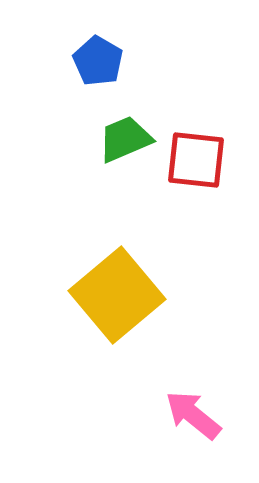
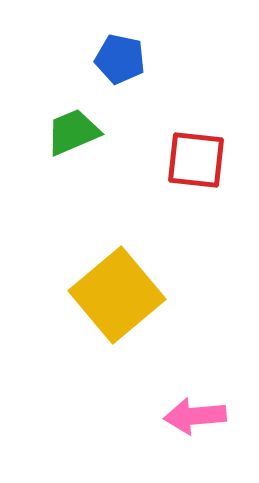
blue pentagon: moved 22 px right, 2 px up; rotated 18 degrees counterclockwise
green trapezoid: moved 52 px left, 7 px up
pink arrow: moved 2 px right, 1 px down; rotated 44 degrees counterclockwise
